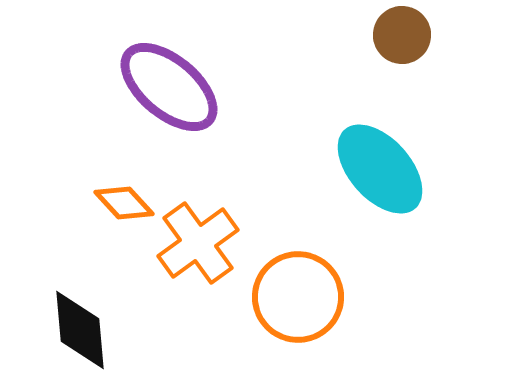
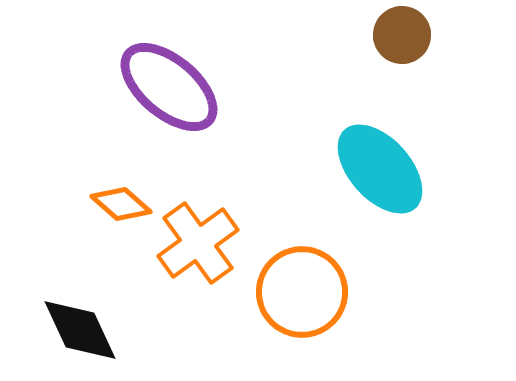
orange diamond: moved 3 px left, 1 px down; rotated 6 degrees counterclockwise
orange circle: moved 4 px right, 5 px up
black diamond: rotated 20 degrees counterclockwise
